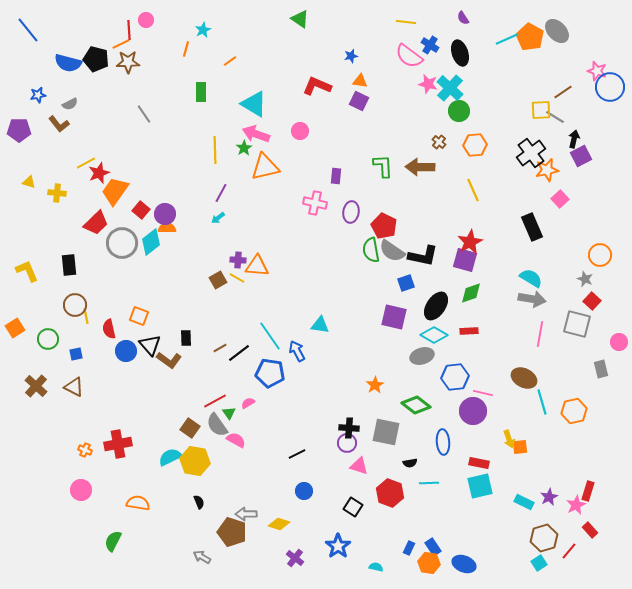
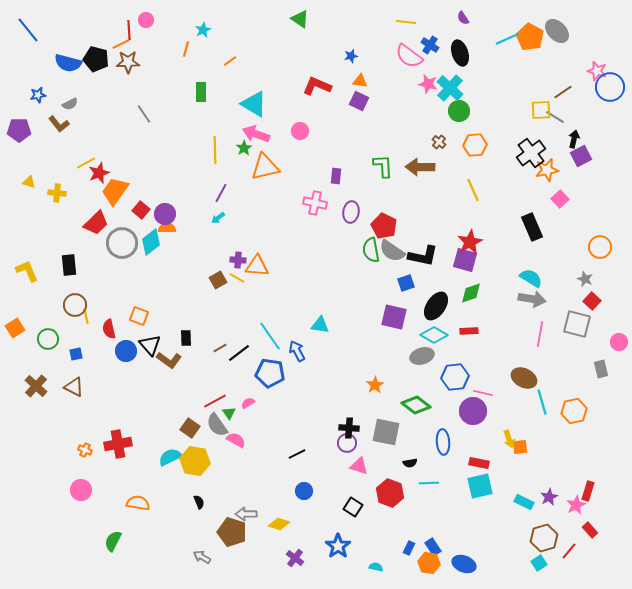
orange circle at (600, 255): moved 8 px up
